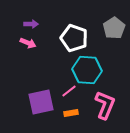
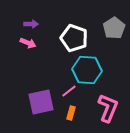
pink L-shape: moved 3 px right, 3 px down
orange rectangle: rotated 64 degrees counterclockwise
